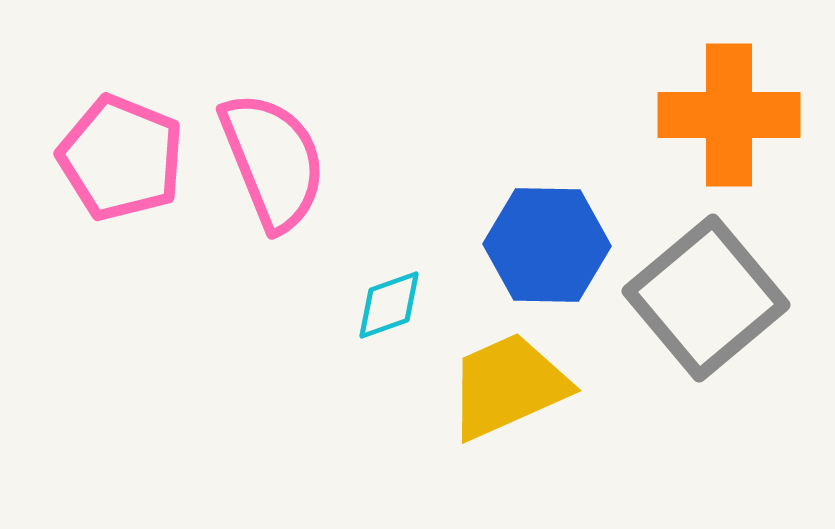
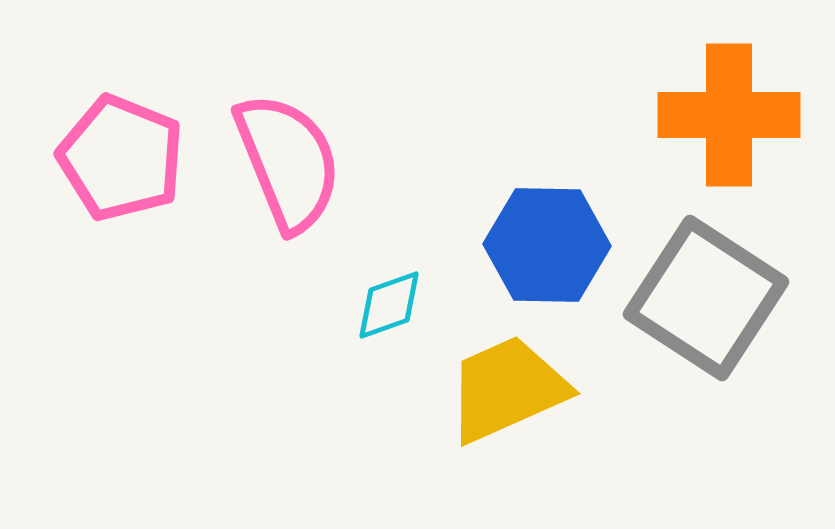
pink semicircle: moved 15 px right, 1 px down
gray square: rotated 17 degrees counterclockwise
yellow trapezoid: moved 1 px left, 3 px down
